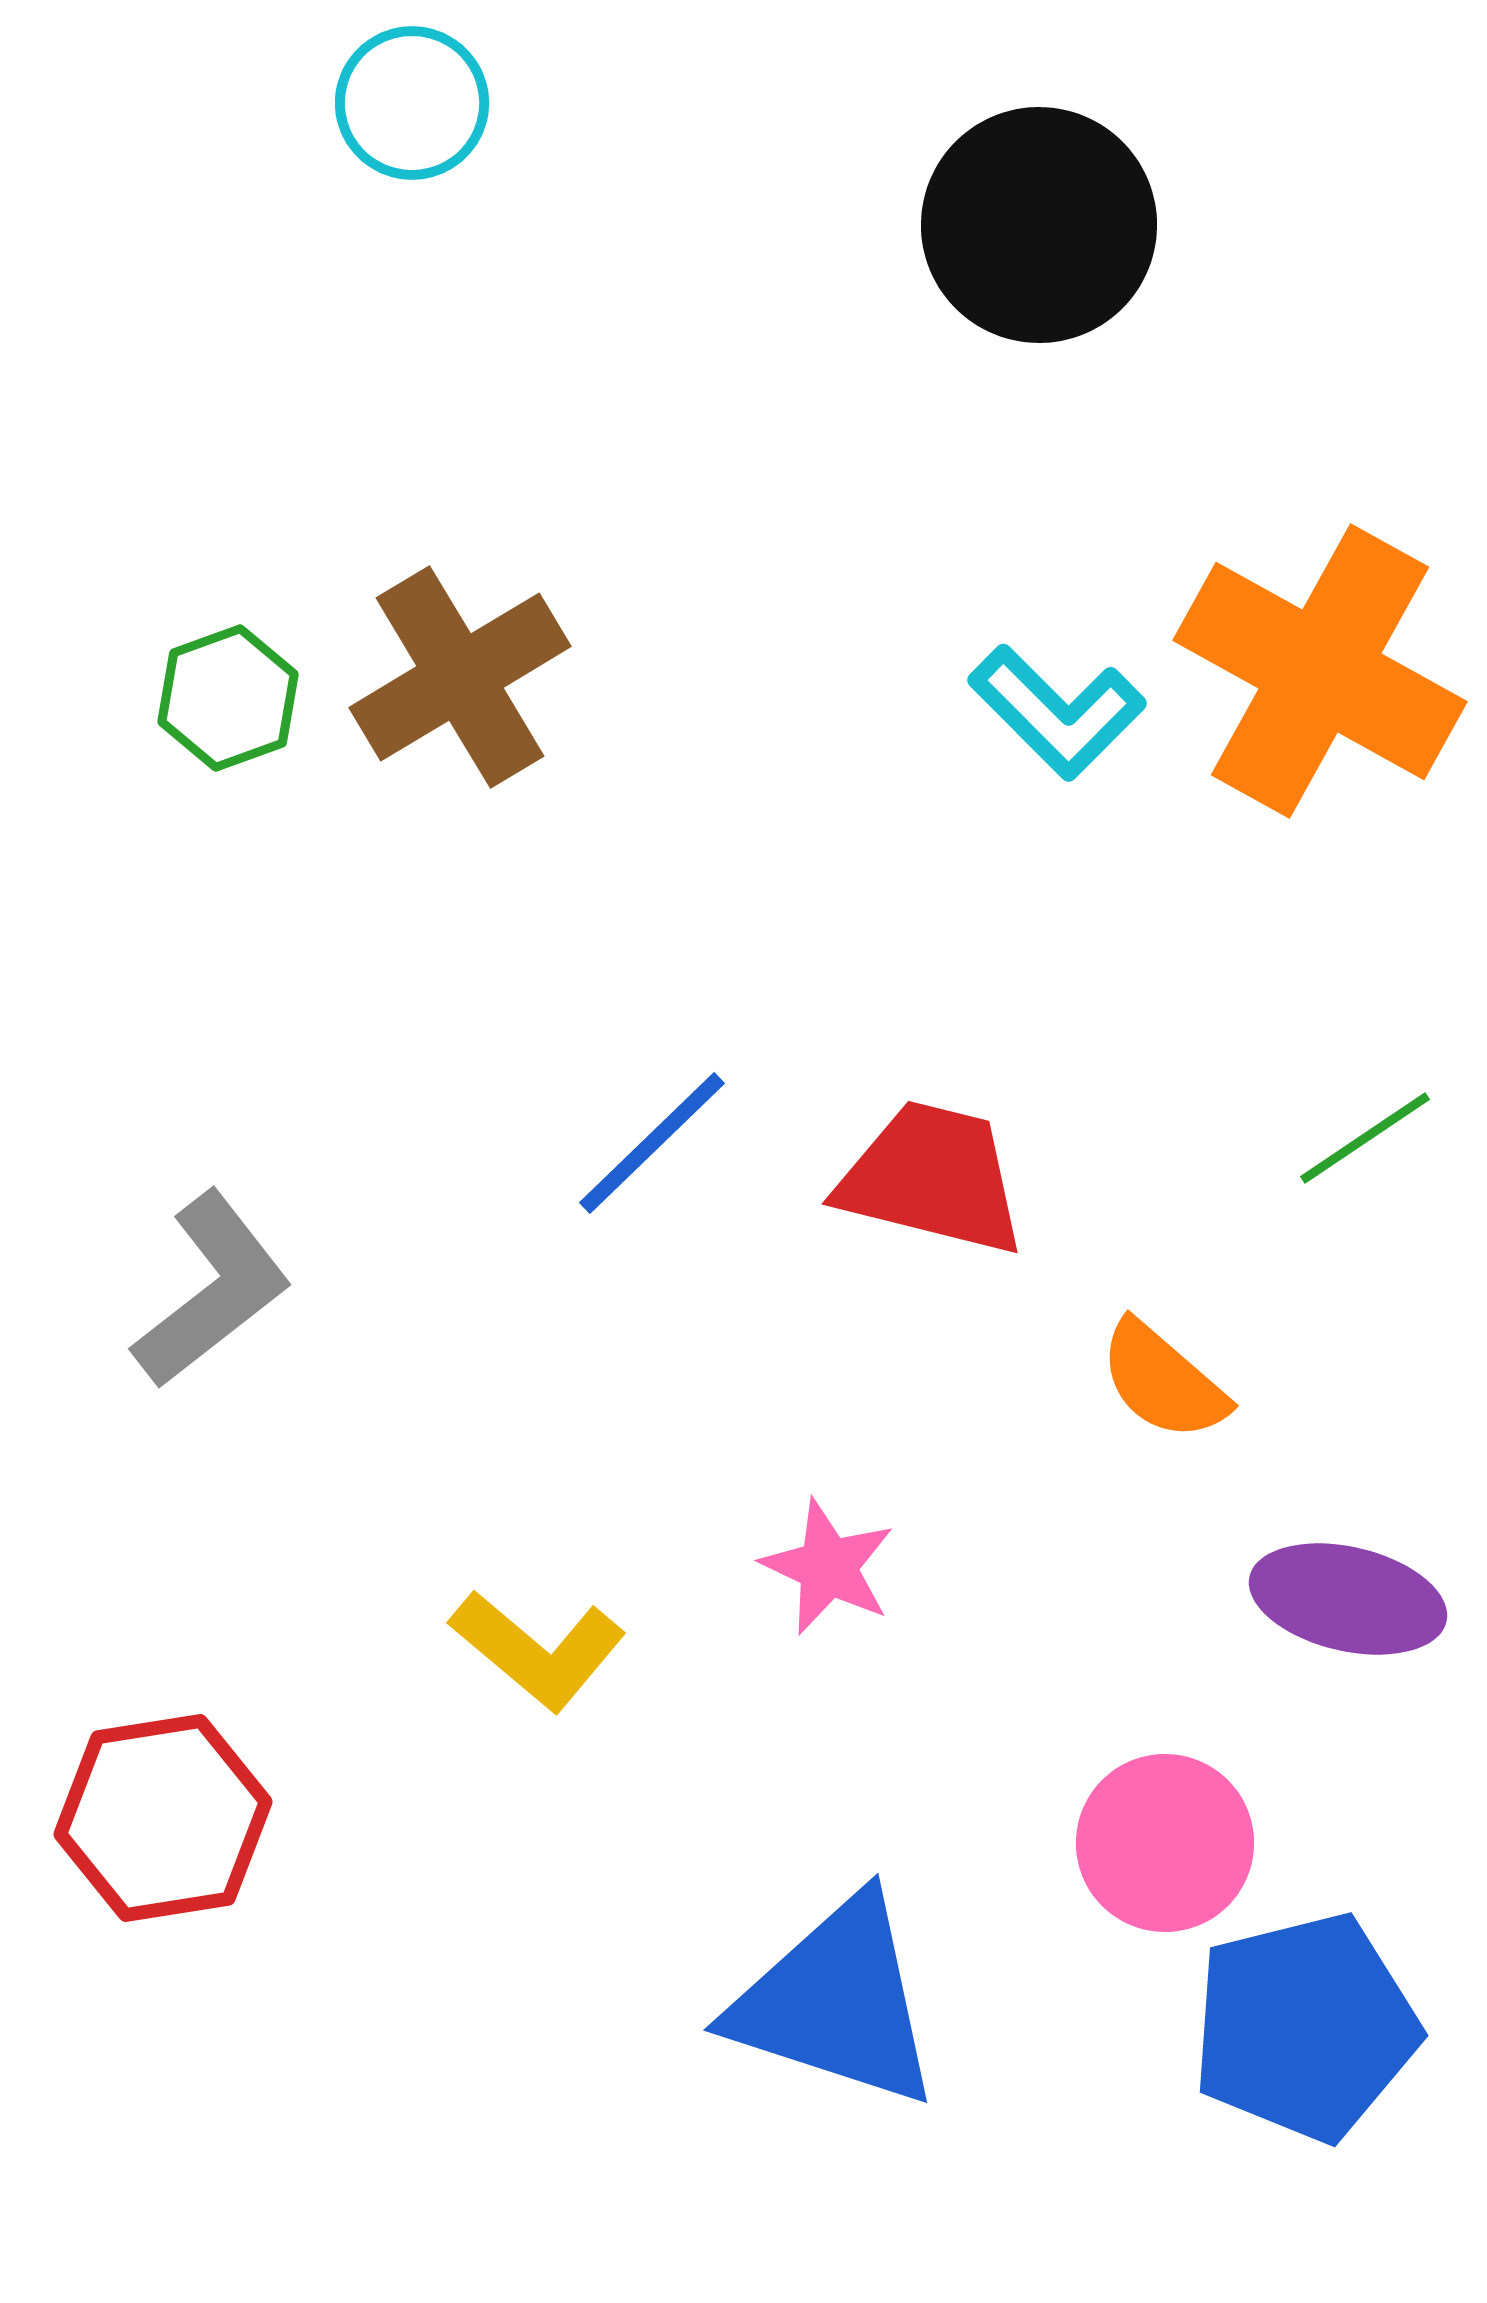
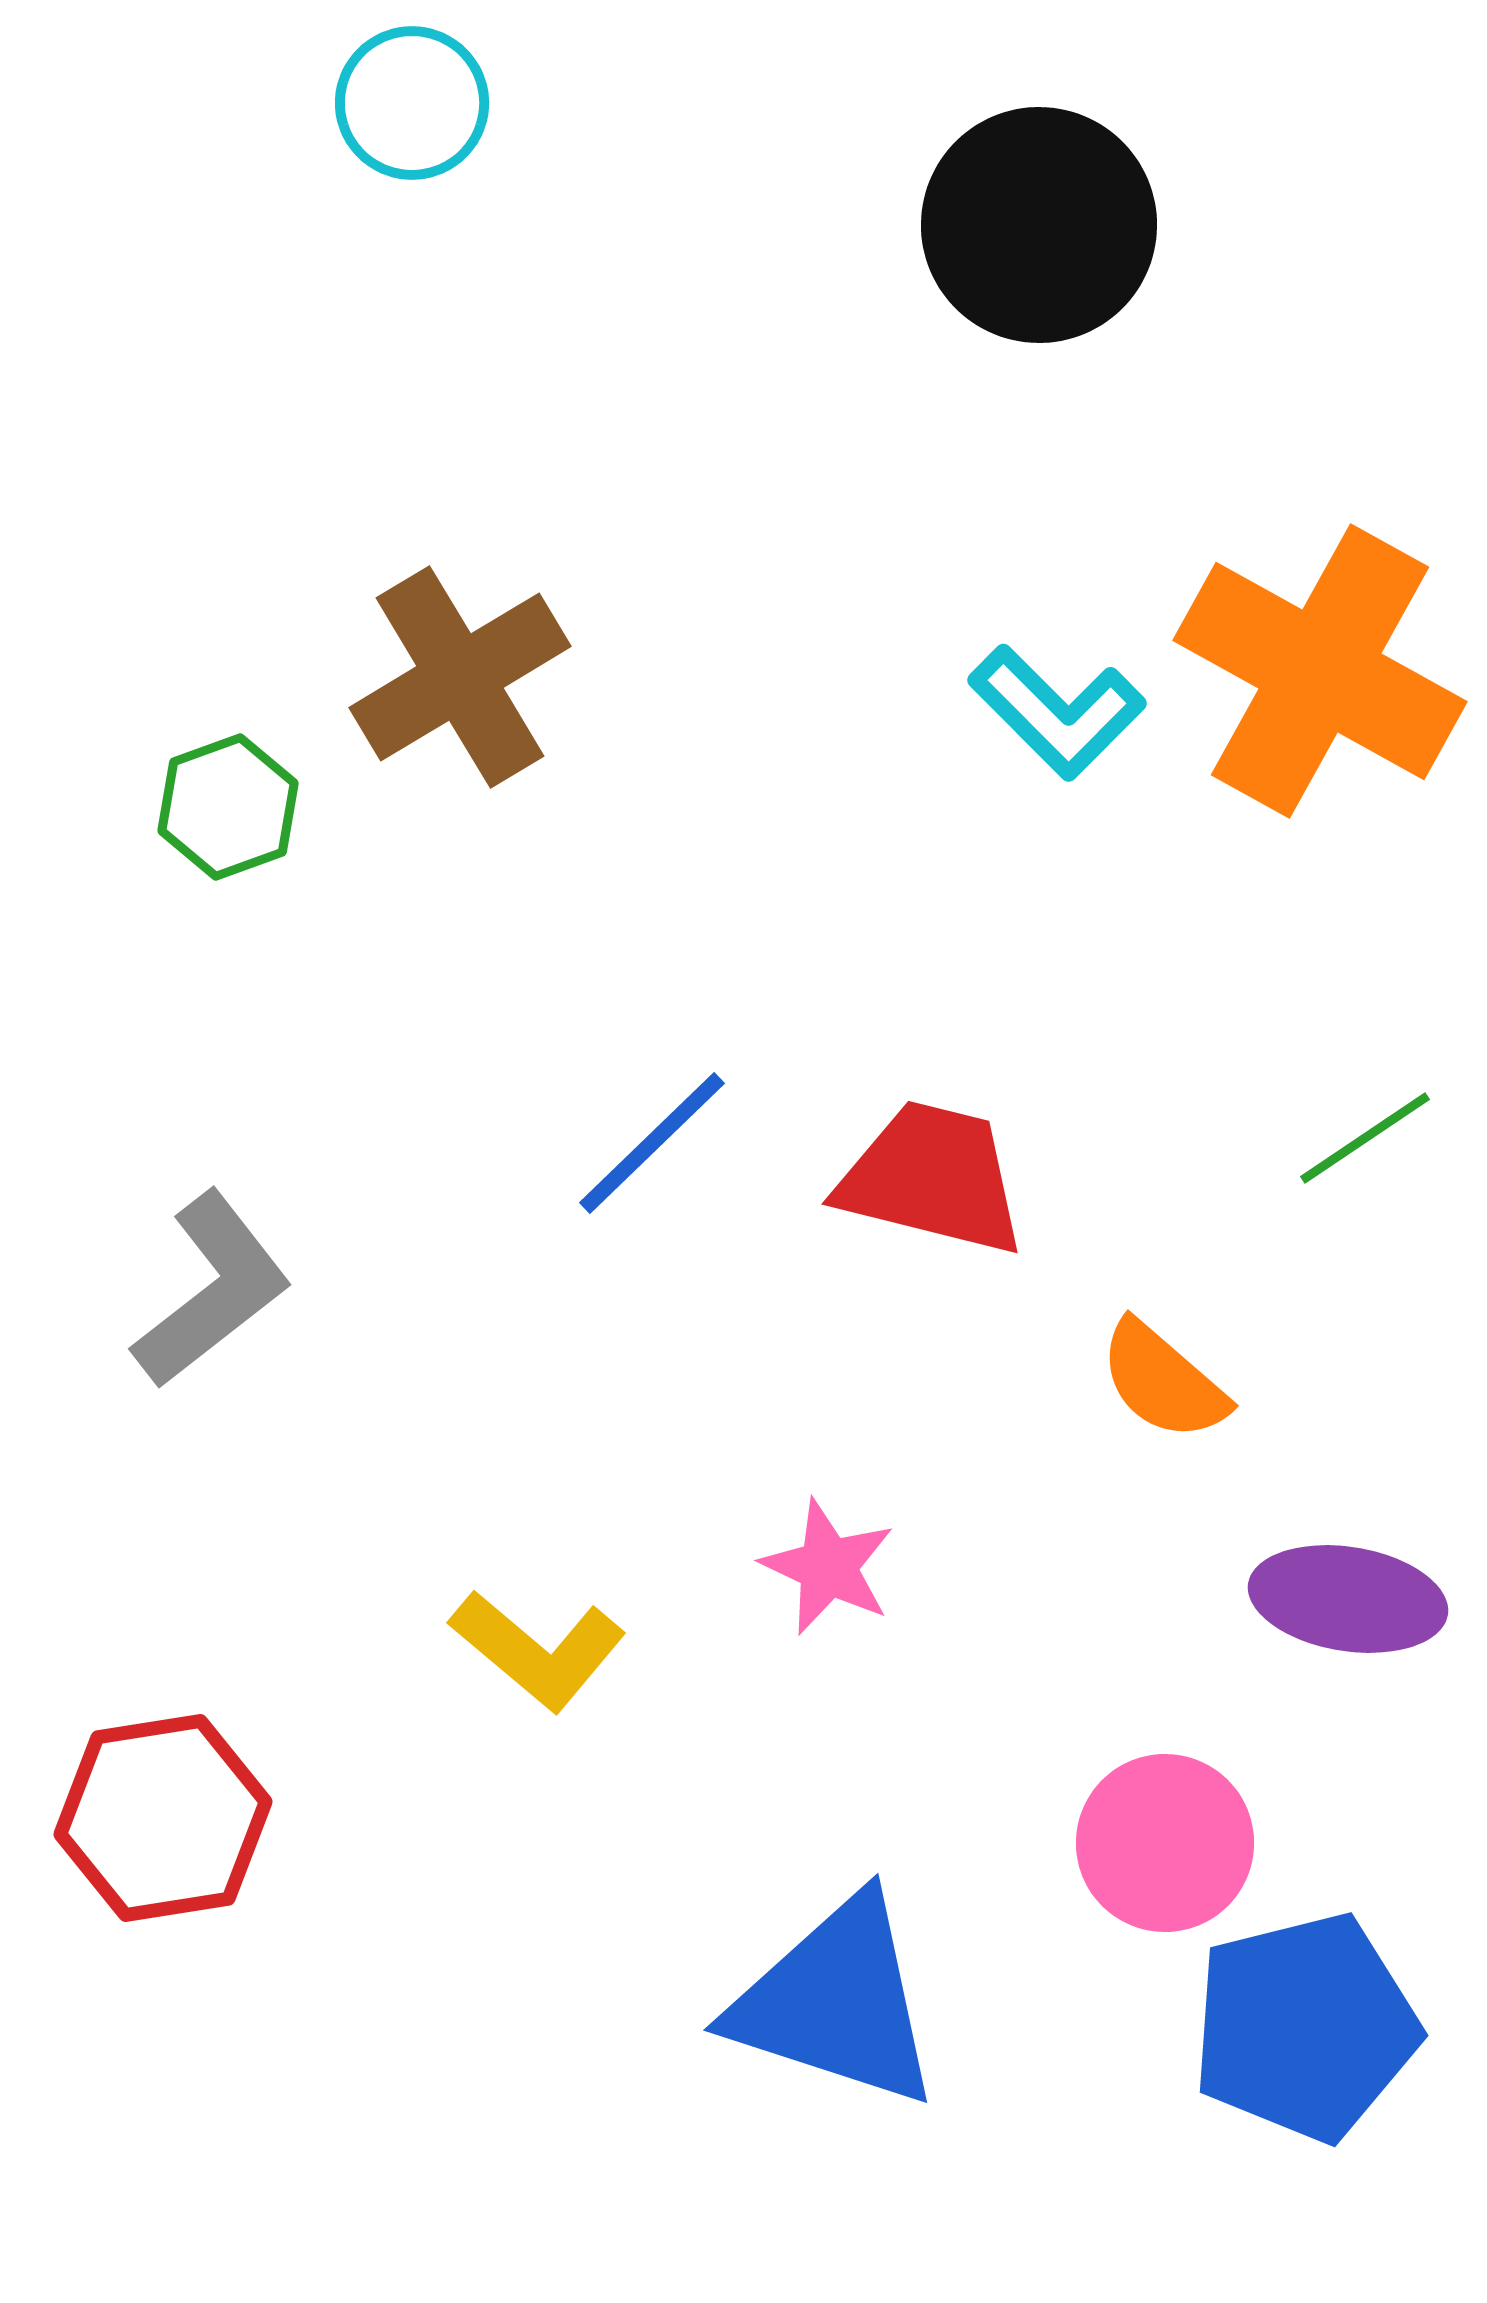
green hexagon: moved 109 px down
purple ellipse: rotated 4 degrees counterclockwise
